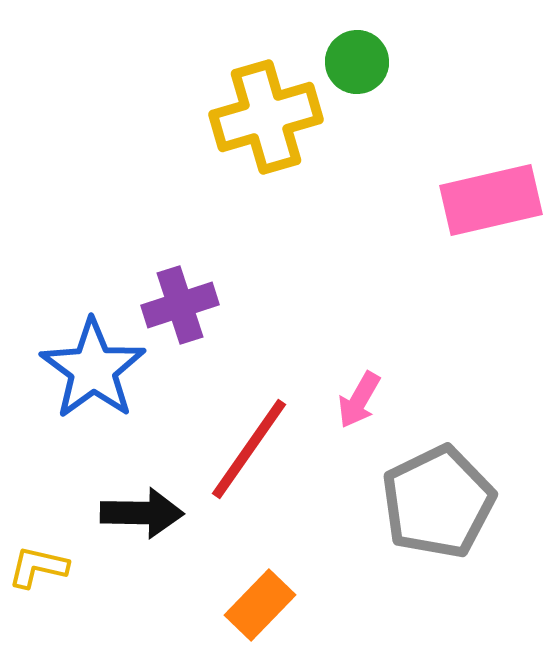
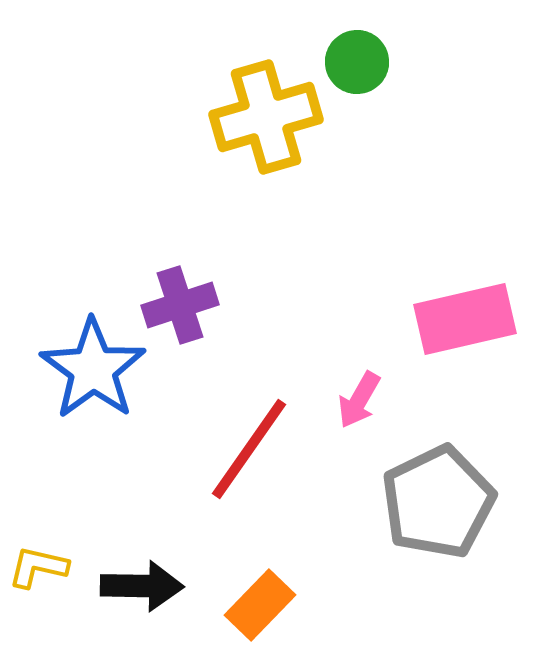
pink rectangle: moved 26 px left, 119 px down
black arrow: moved 73 px down
